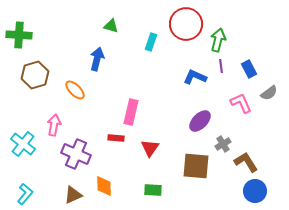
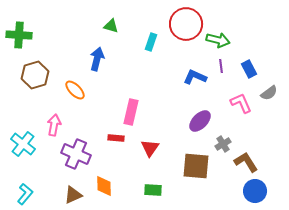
green arrow: rotated 90 degrees clockwise
